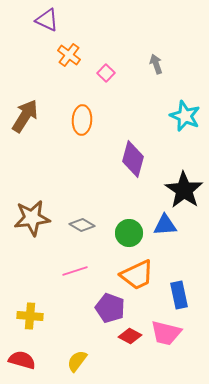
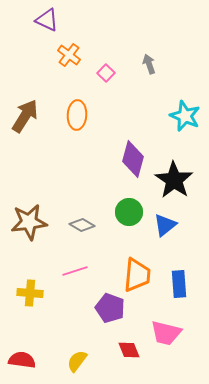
gray arrow: moved 7 px left
orange ellipse: moved 5 px left, 5 px up
black star: moved 10 px left, 10 px up
brown star: moved 3 px left, 4 px down
blue triangle: rotated 35 degrees counterclockwise
green circle: moved 21 px up
orange trapezoid: rotated 60 degrees counterclockwise
blue rectangle: moved 11 px up; rotated 8 degrees clockwise
yellow cross: moved 23 px up
red diamond: moved 1 px left, 14 px down; rotated 40 degrees clockwise
red semicircle: rotated 8 degrees counterclockwise
